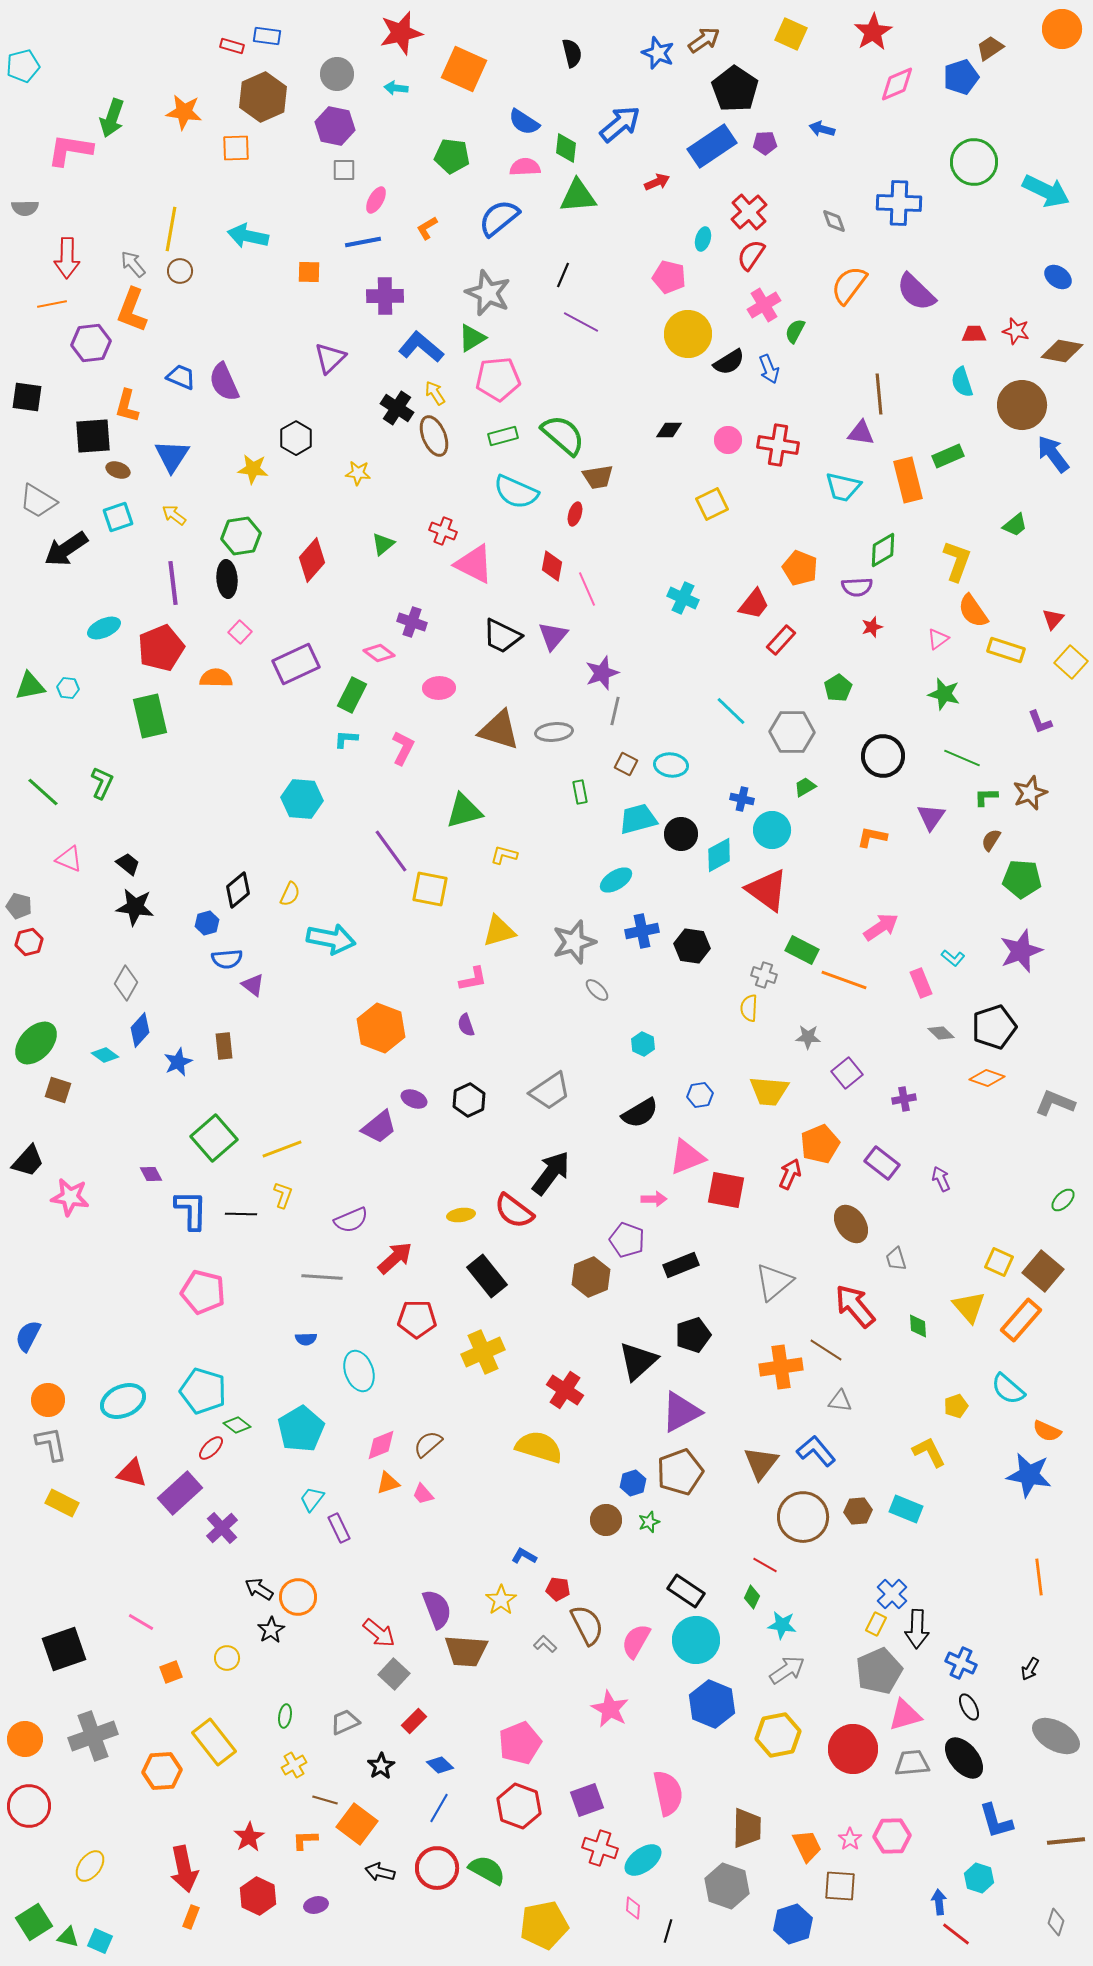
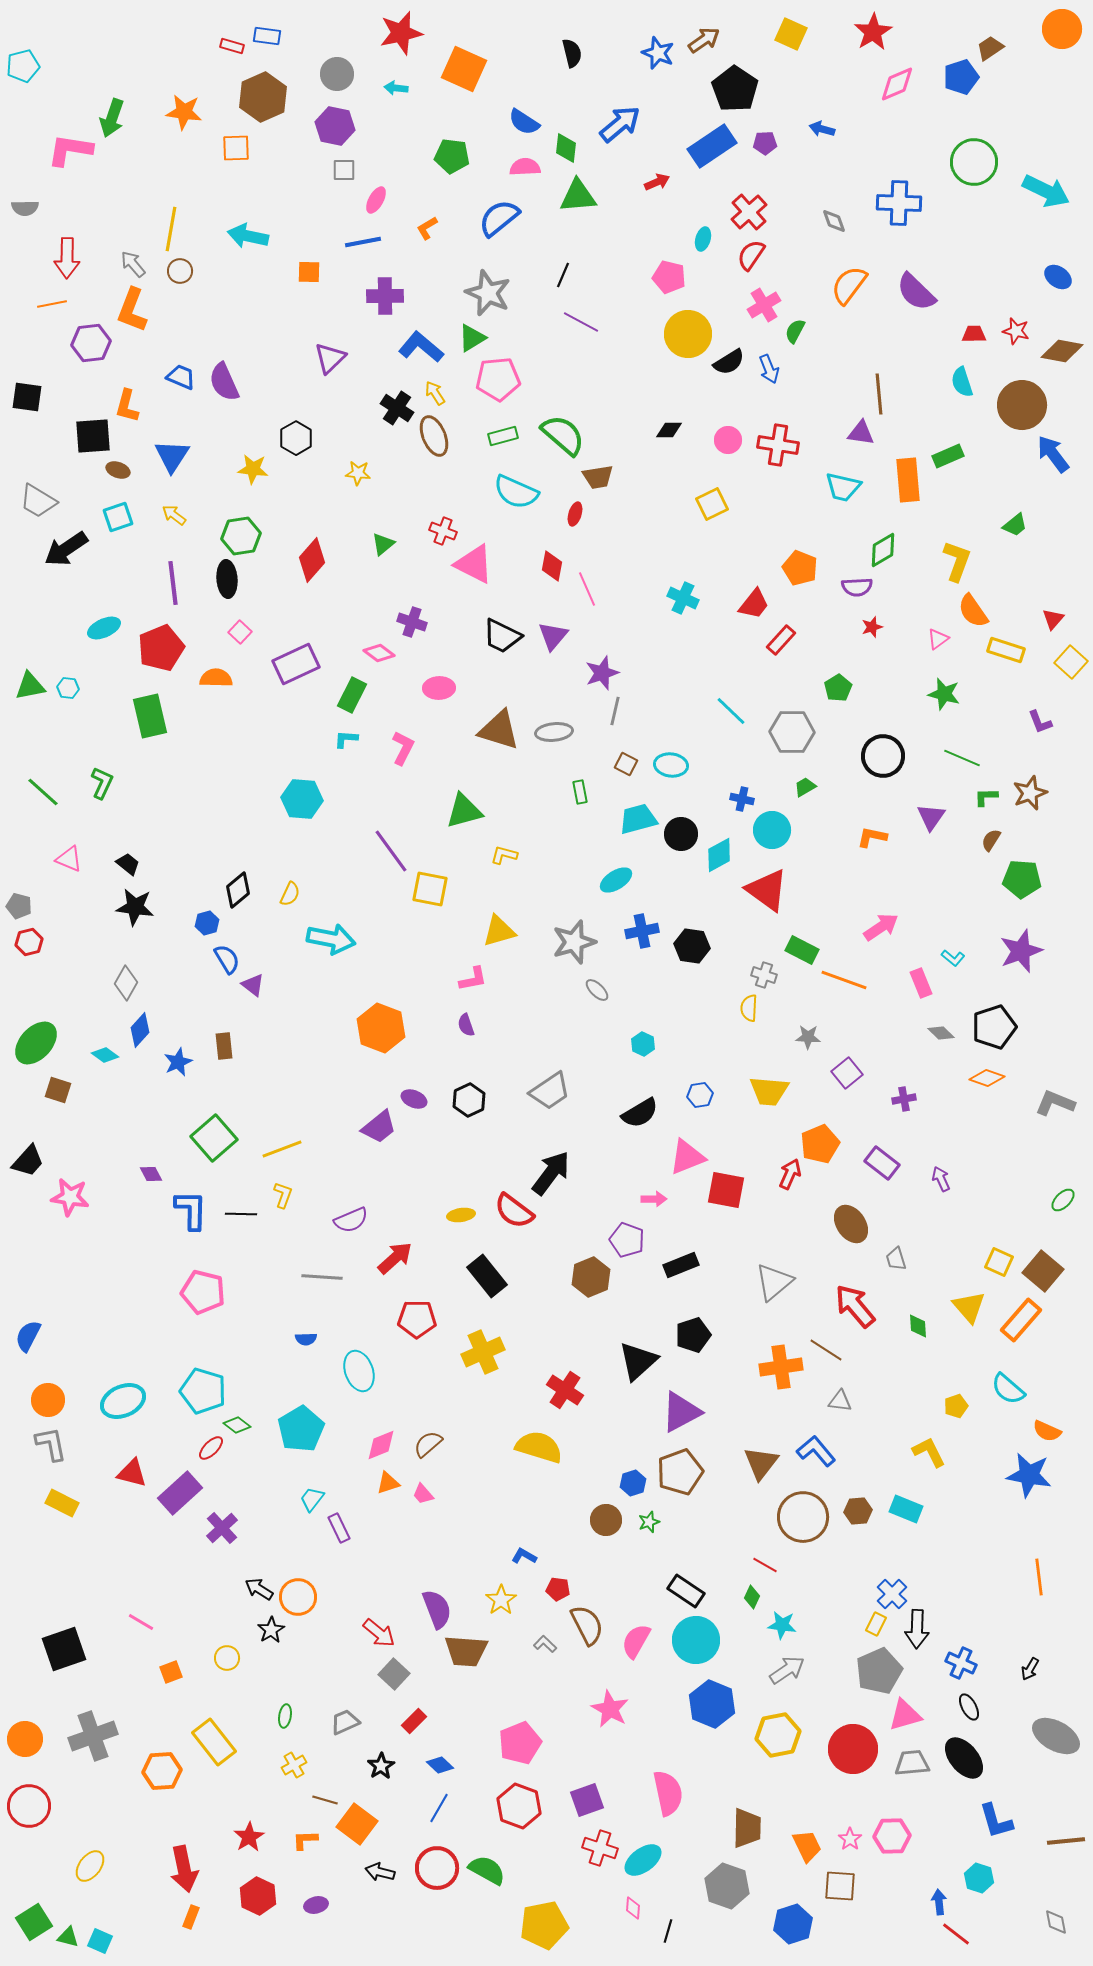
orange rectangle at (908, 480): rotated 9 degrees clockwise
blue semicircle at (227, 959): rotated 116 degrees counterclockwise
gray diamond at (1056, 1922): rotated 28 degrees counterclockwise
